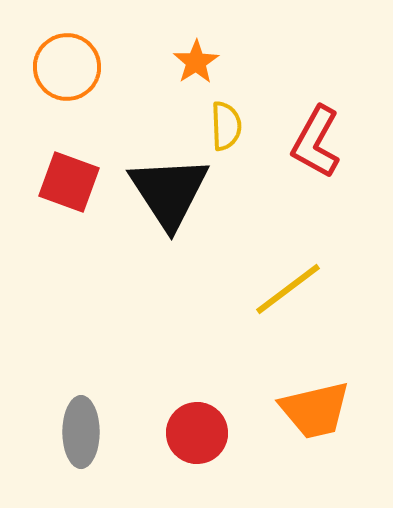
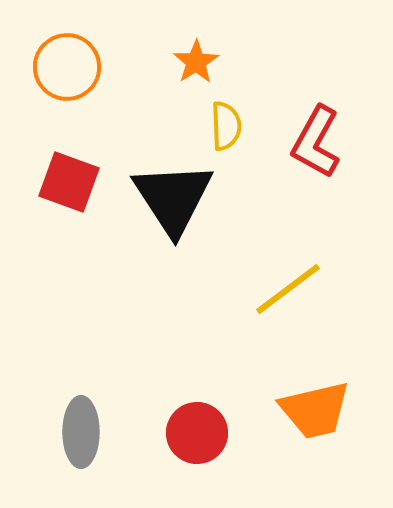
black triangle: moved 4 px right, 6 px down
